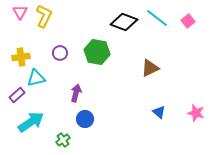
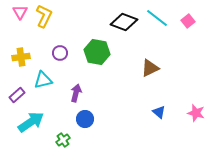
cyan triangle: moved 7 px right, 2 px down
